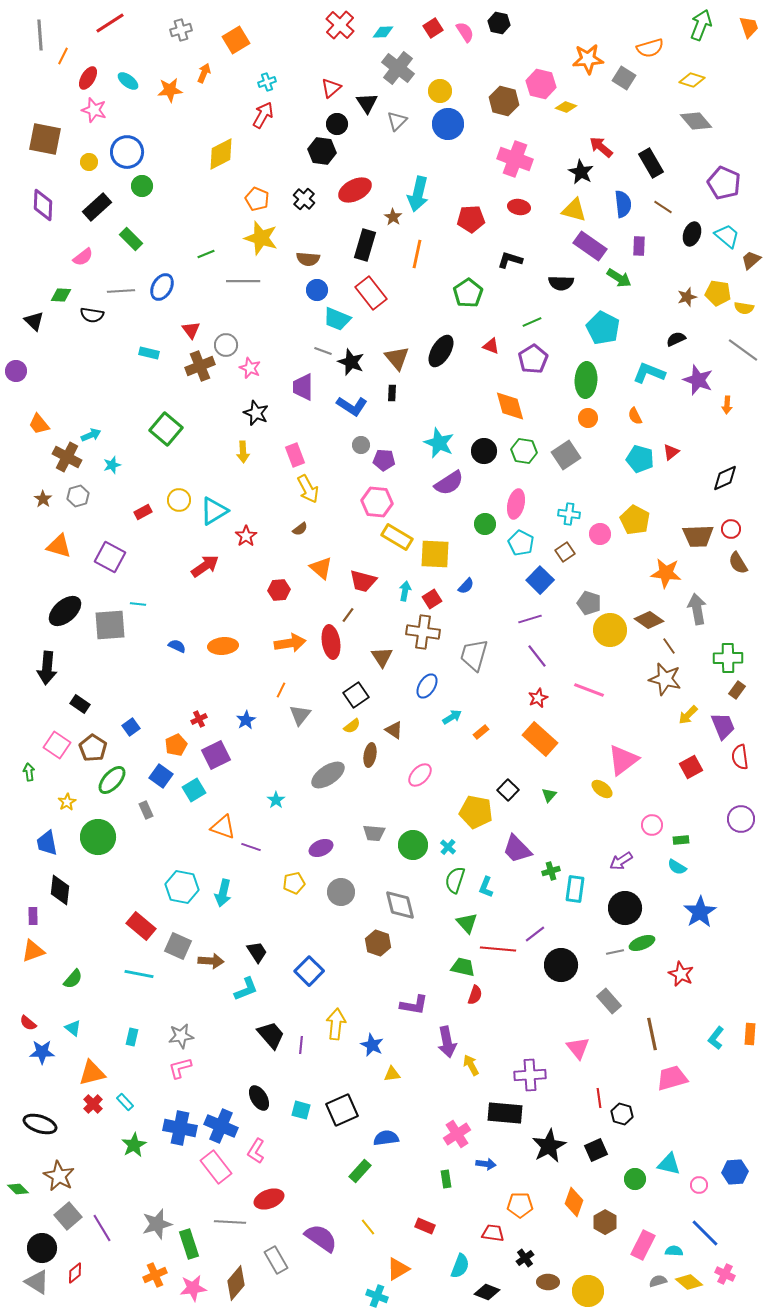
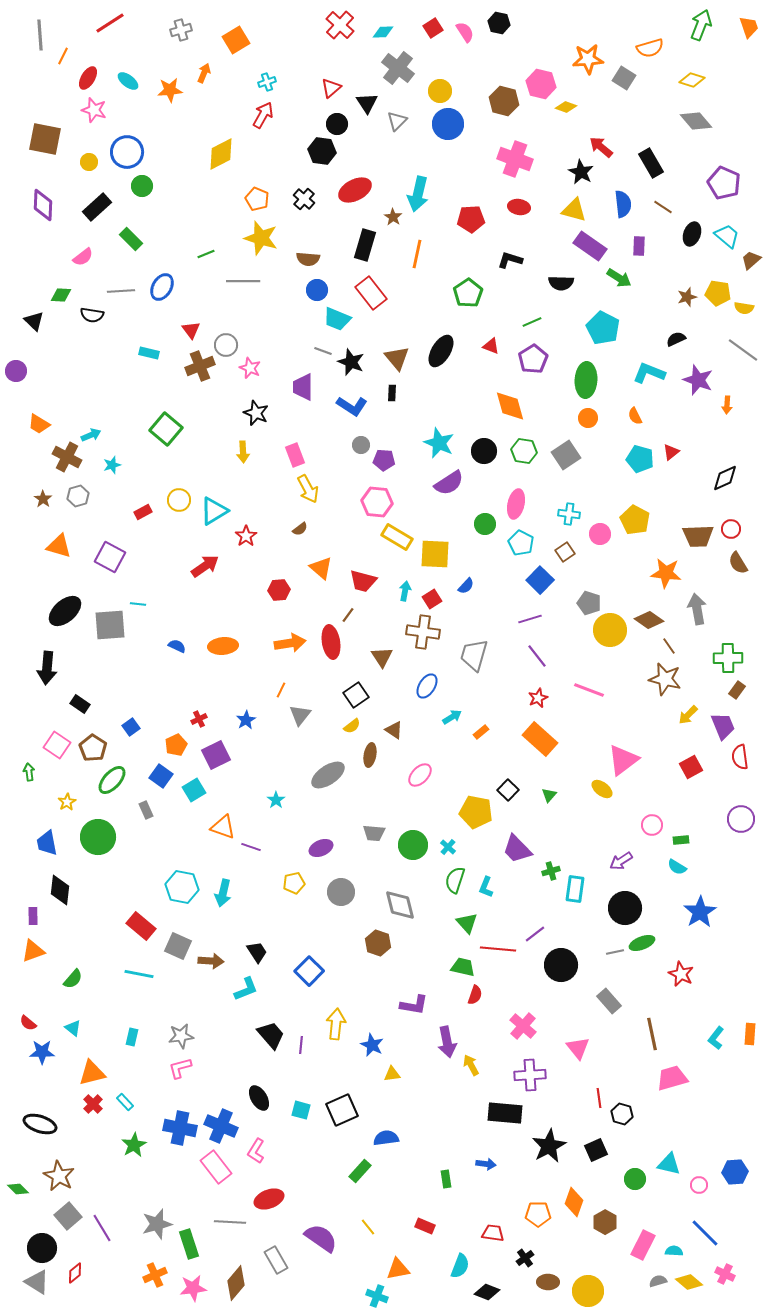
orange trapezoid at (39, 424): rotated 20 degrees counterclockwise
pink cross at (457, 1134): moved 66 px right, 108 px up; rotated 16 degrees counterclockwise
orange pentagon at (520, 1205): moved 18 px right, 9 px down
orange triangle at (398, 1269): rotated 20 degrees clockwise
